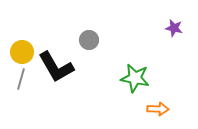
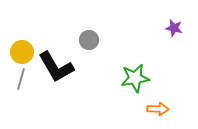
green star: rotated 20 degrees counterclockwise
